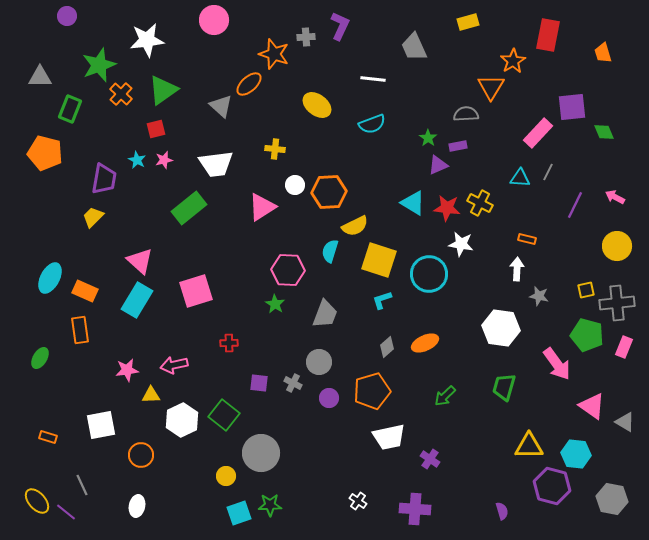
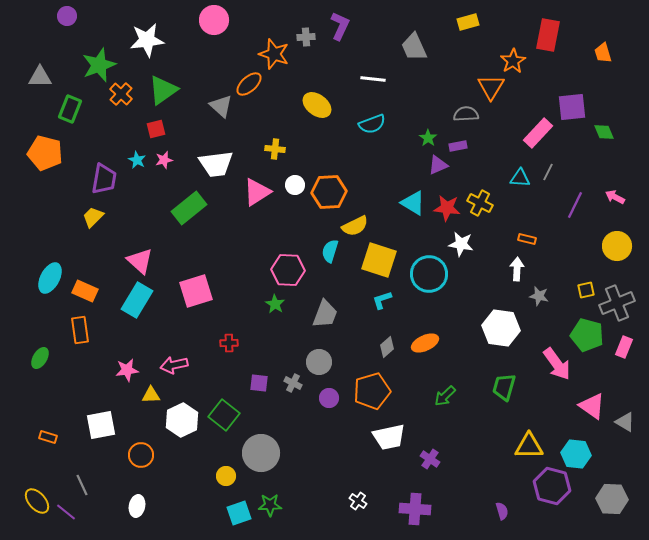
pink triangle at (262, 207): moved 5 px left, 15 px up
gray cross at (617, 303): rotated 16 degrees counterclockwise
gray hexagon at (612, 499): rotated 8 degrees counterclockwise
